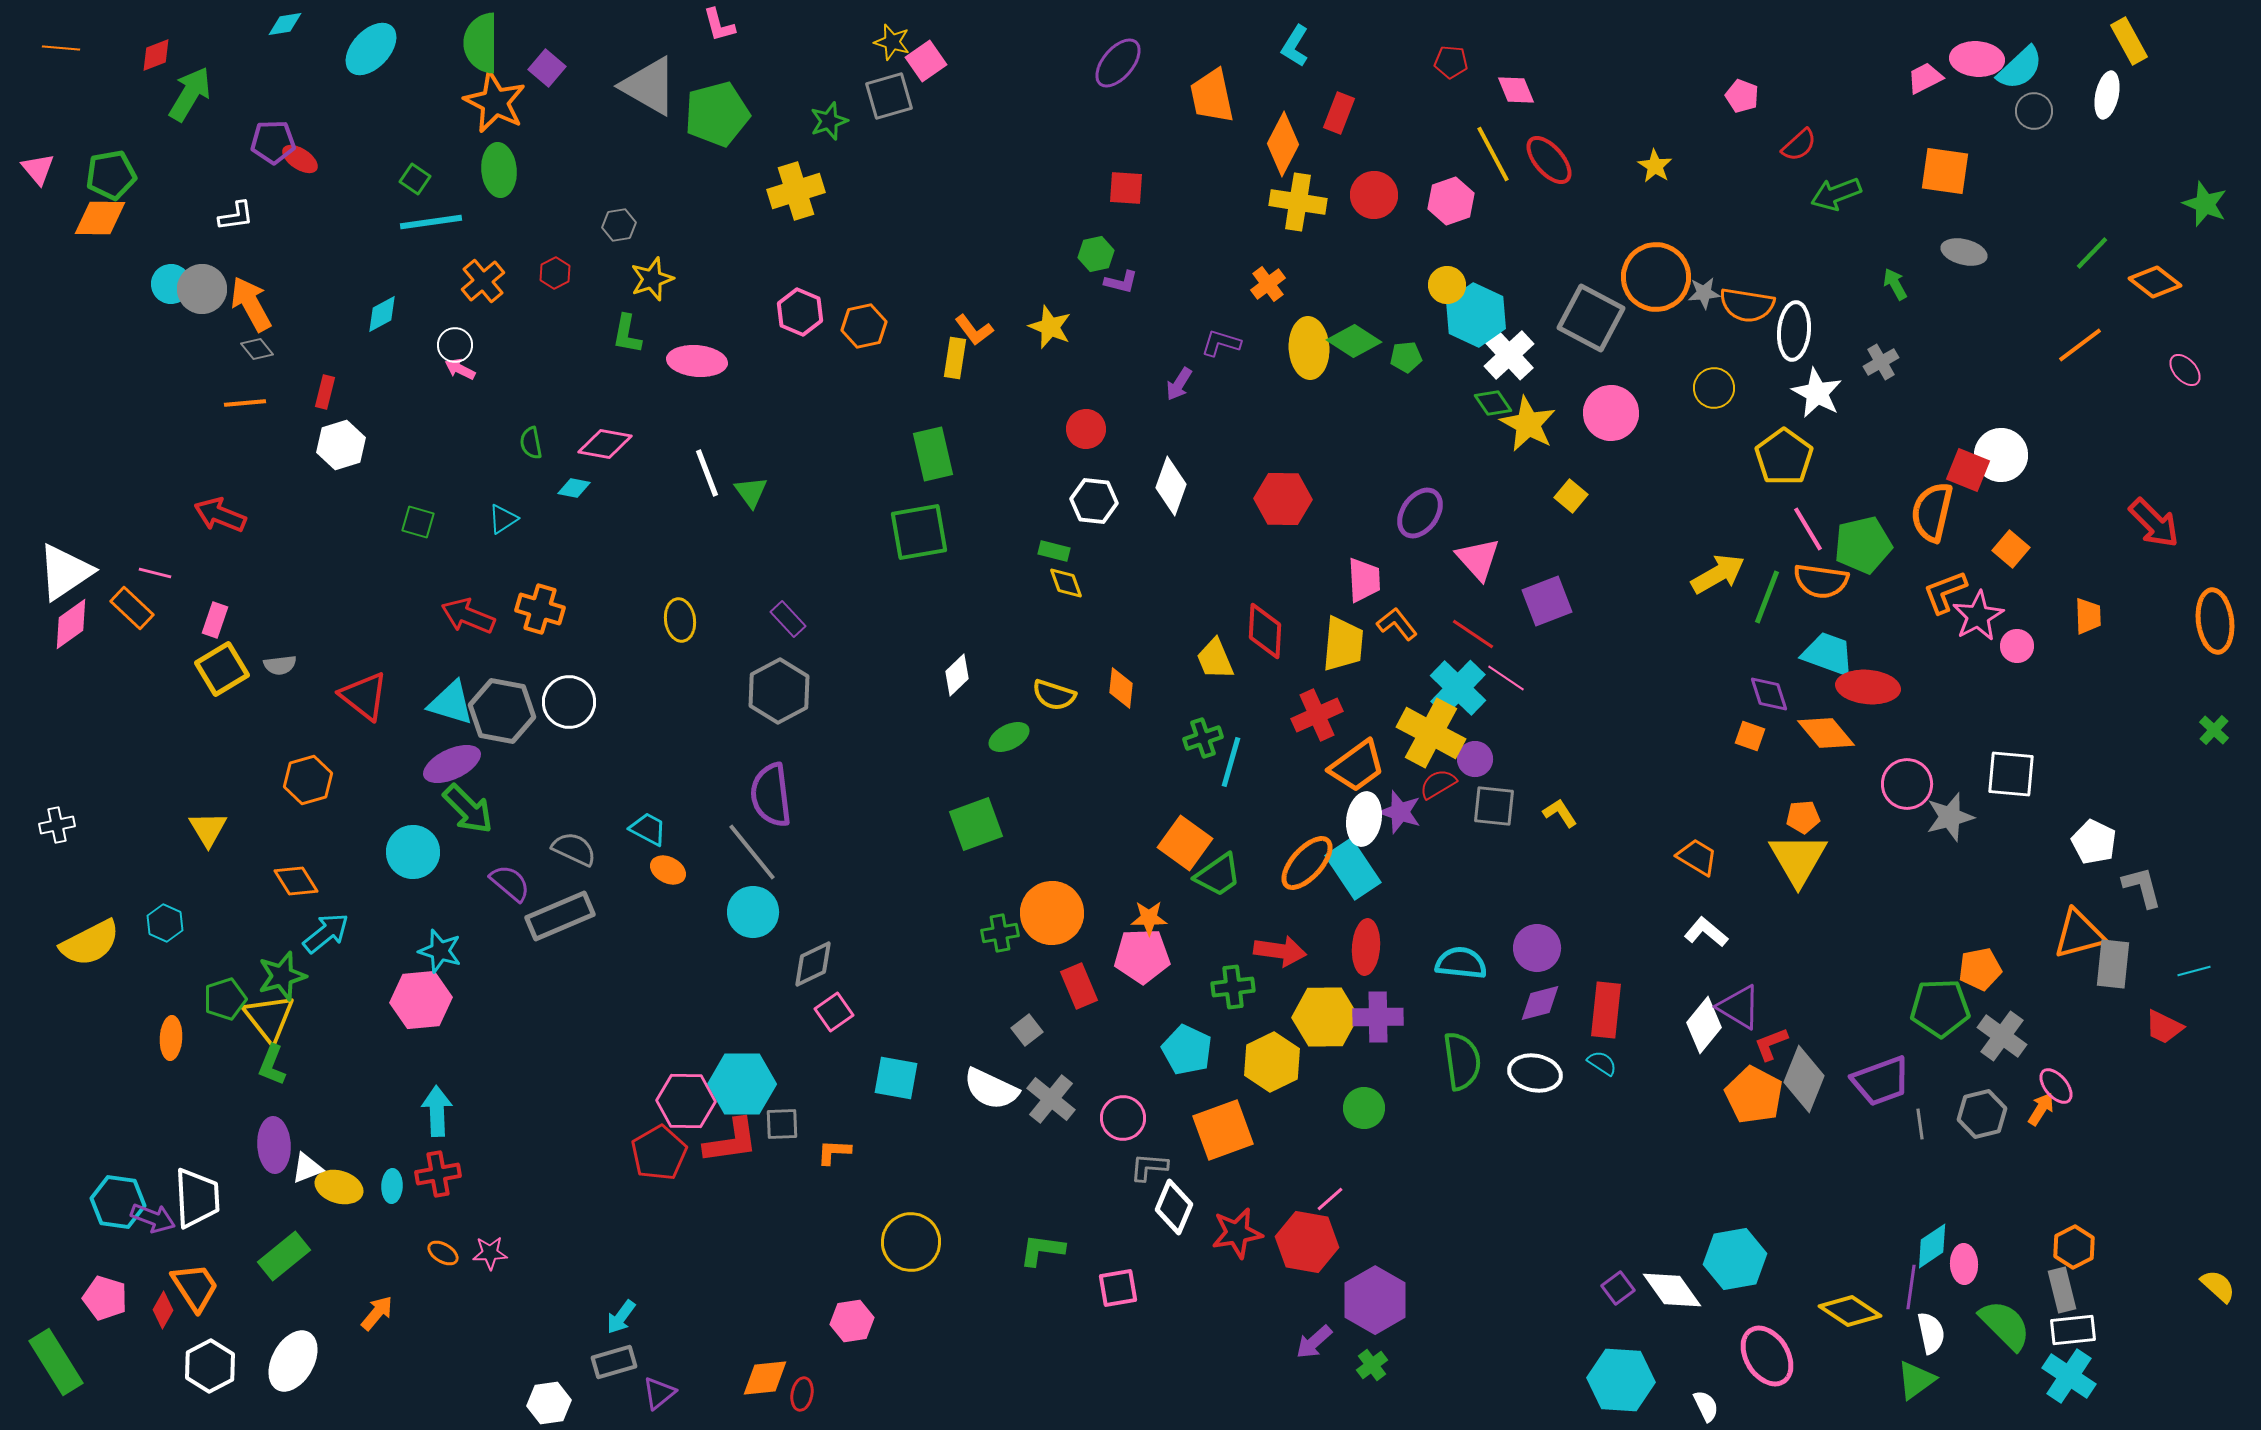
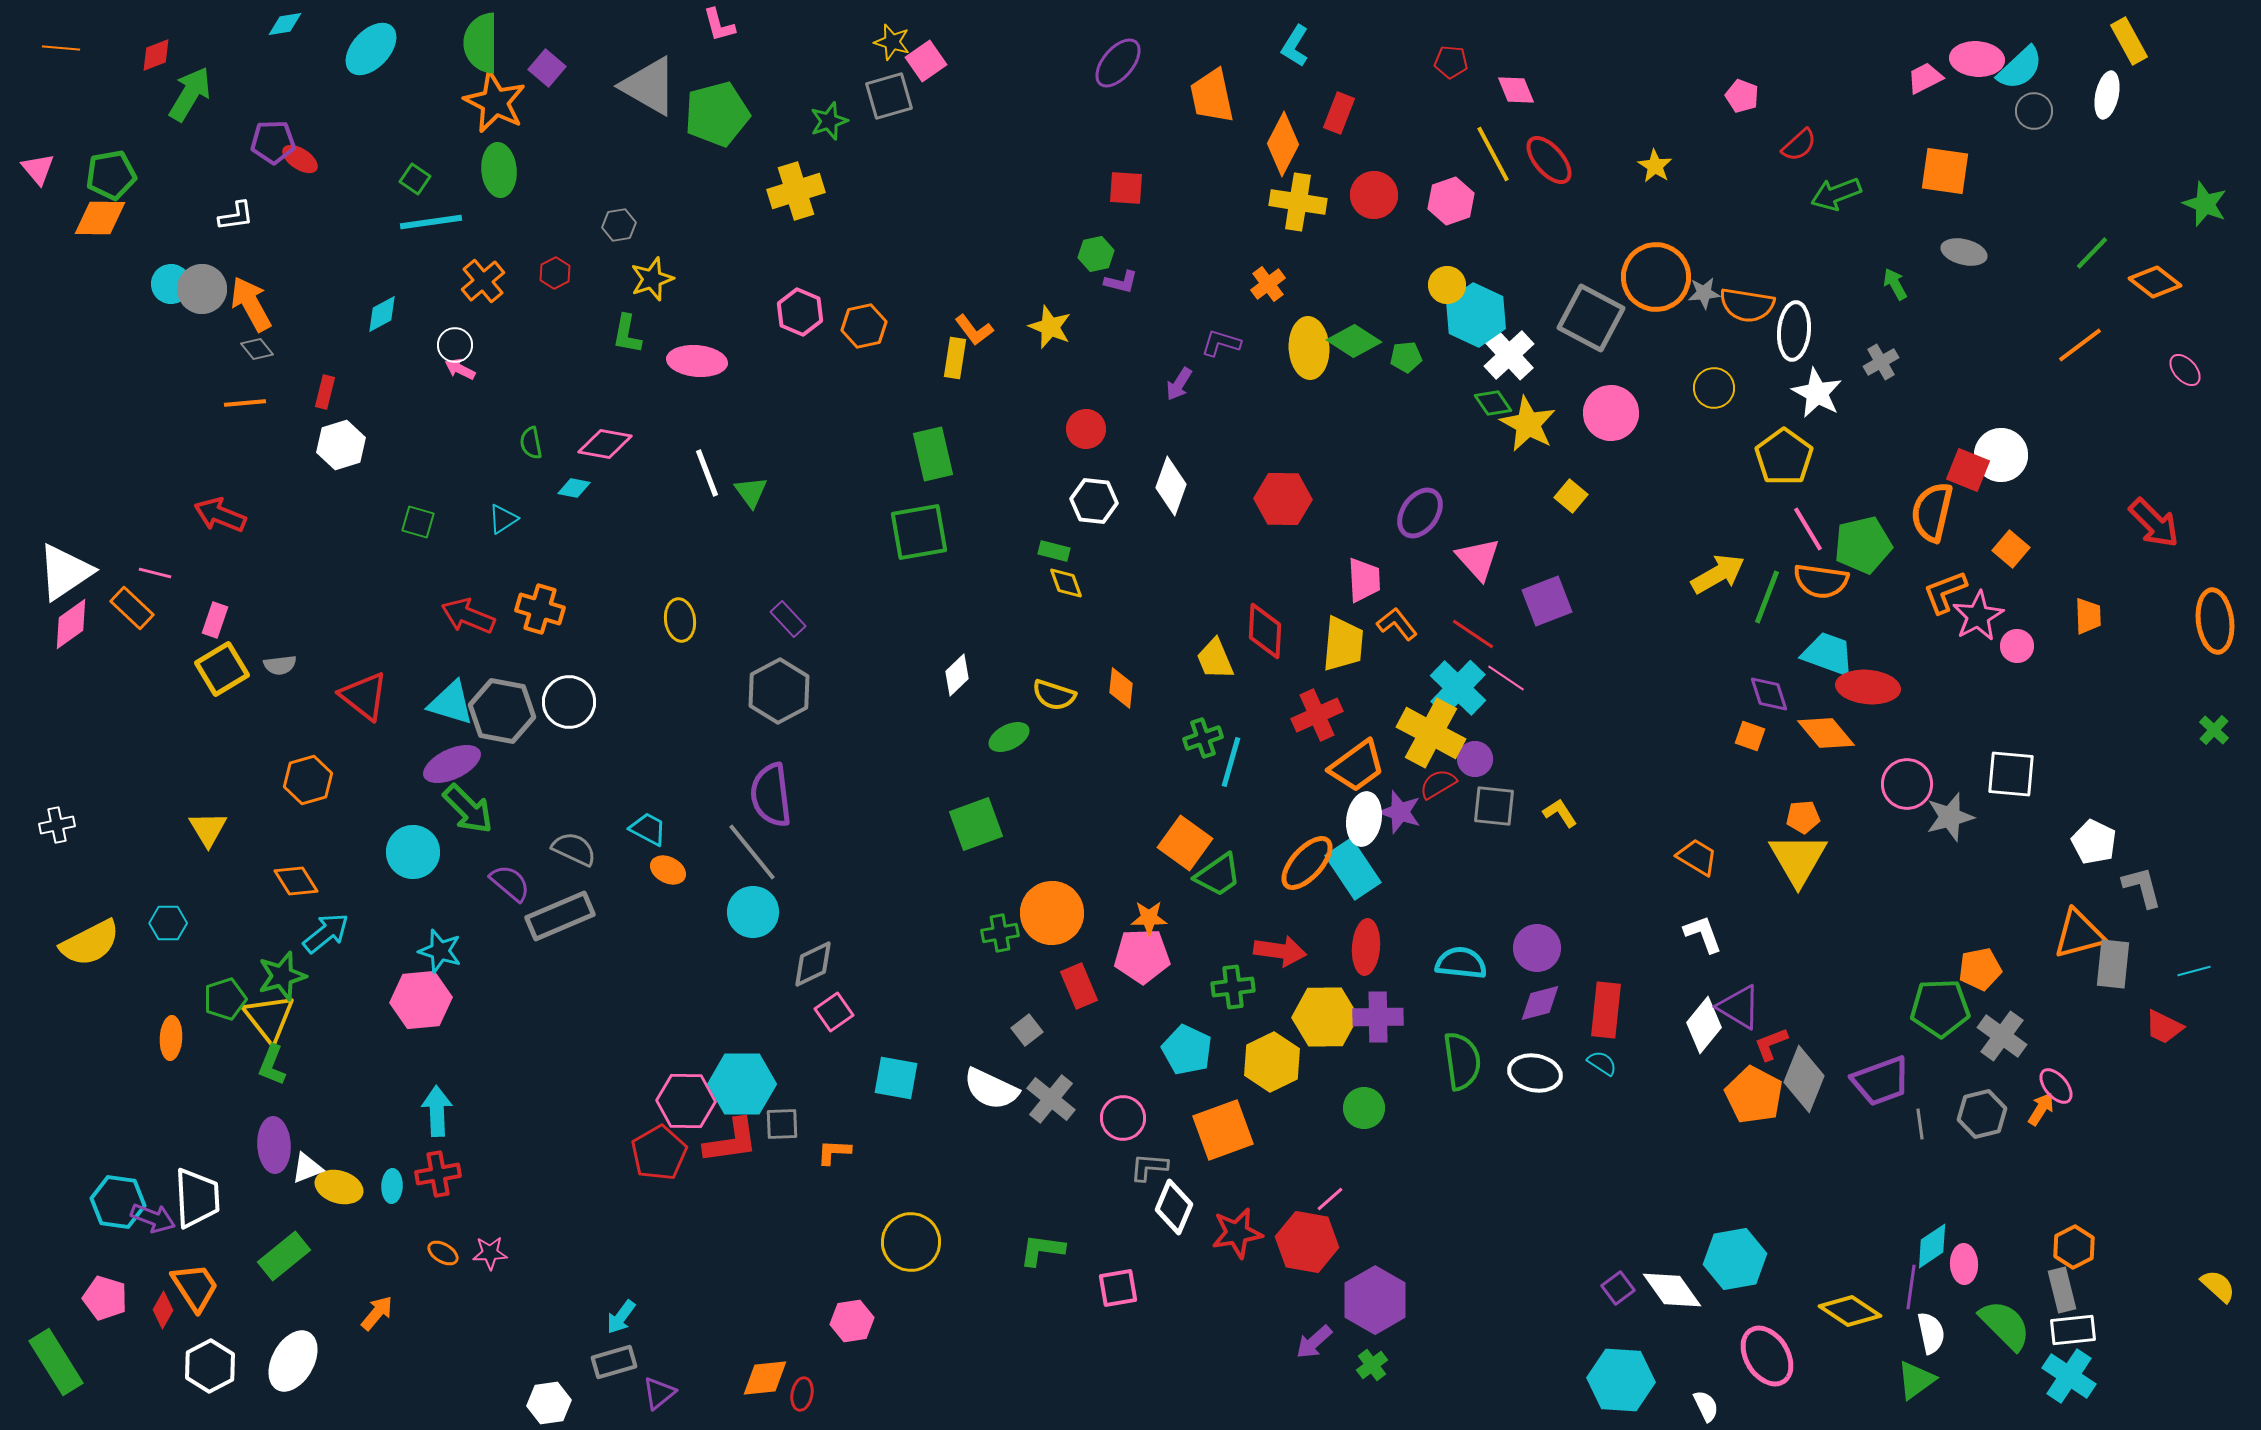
cyan hexagon at (165, 923): moved 3 px right; rotated 24 degrees counterclockwise
white L-shape at (1706, 932): moved 3 px left, 2 px down; rotated 30 degrees clockwise
